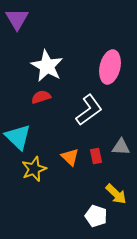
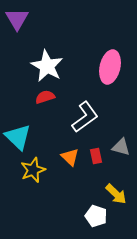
red semicircle: moved 4 px right
white L-shape: moved 4 px left, 7 px down
gray triangle: rotated 12 degrees clockwise
yellow star: moved 1 px left, 1 px down
